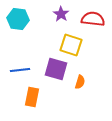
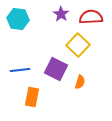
red semicircle: moved 2 px left, 2 px up; rotated 10 degrees counterclockwise
yellow square: moved 7 px right; rotated 25 degrees clockwise
purple square: rotated 10 degrees clockwise
